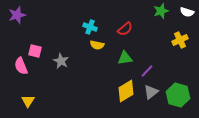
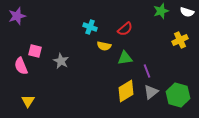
purple star: moved 1 px down
yellow semicircle: moved 7 px right, 1 px down
purple line: rotated 64 degrees counterclockwise
